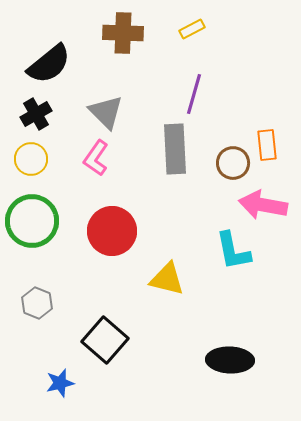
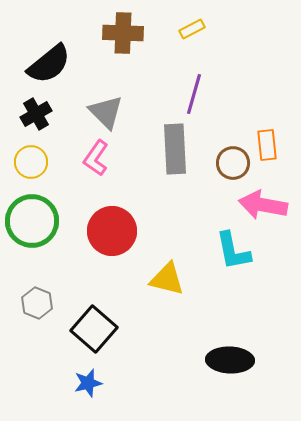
yellow circle: moved 3 px down
black square: moved 11 px left, 11 px up
blue star: moved 28 px right
